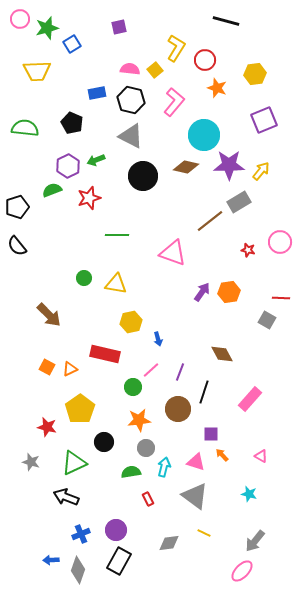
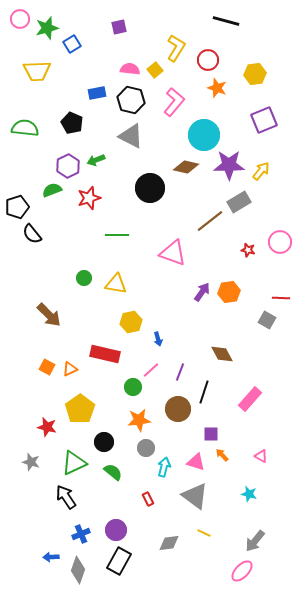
red circle at (205, 60): moved 3 px right
black circle at (143, 176): moved 7 px right, 12 px down
black semicircle at (17, 246): moved 15 px right, 12 px up
green semicircle at (131, 472): moved 18 px left; rotated 48 degrees clockwise
black arrow at (66, 497): rotated 35 degrees clockwise
blue arrow at (51, 560): moved 3 px up
